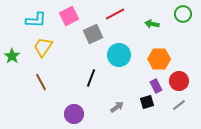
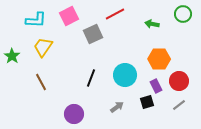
cyan circle: moved 6 px right, 20 px down
